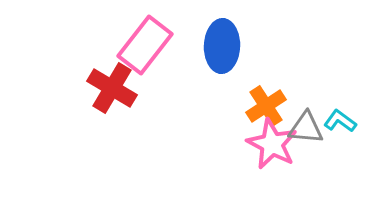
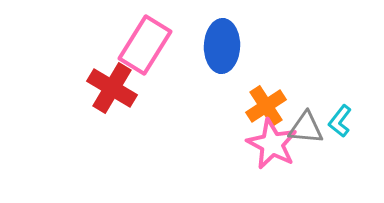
pink rectangle: rotated 6 degrees counterclockwise
cyan L-shape: rotated 88 degrees counterclockwise
